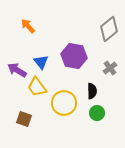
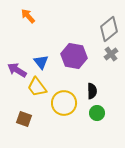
orange arrow: moved 10 px up
gray cross: moved 1 px right, 14 px up
